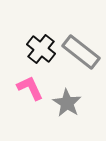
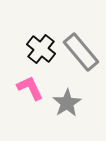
gray rectangle: rotated 12 degrees clockwise
gray star: rotated 8 degrees clockwise
